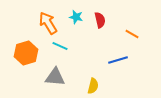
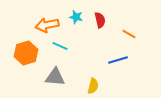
orange arrow: moved 1 px left, 2 px down; rotated 70 degrees counterclockwise
orange line: moved 3 px left
